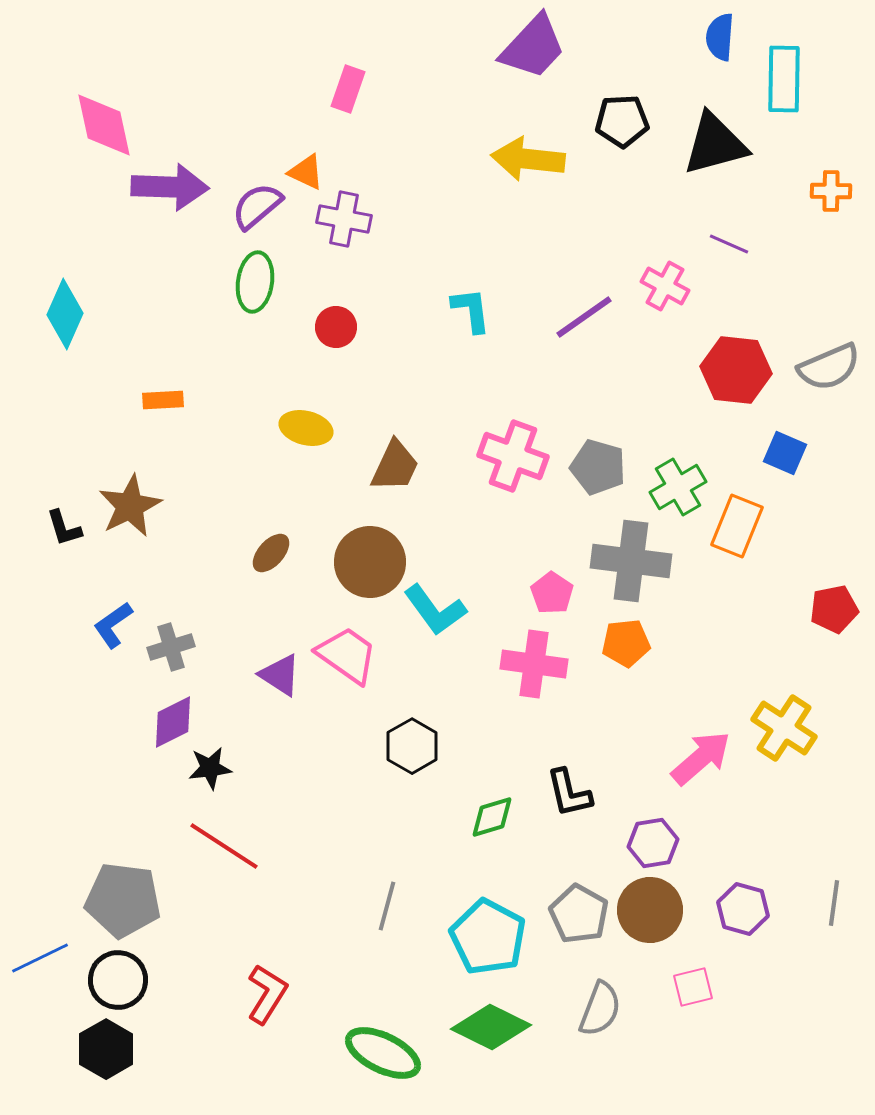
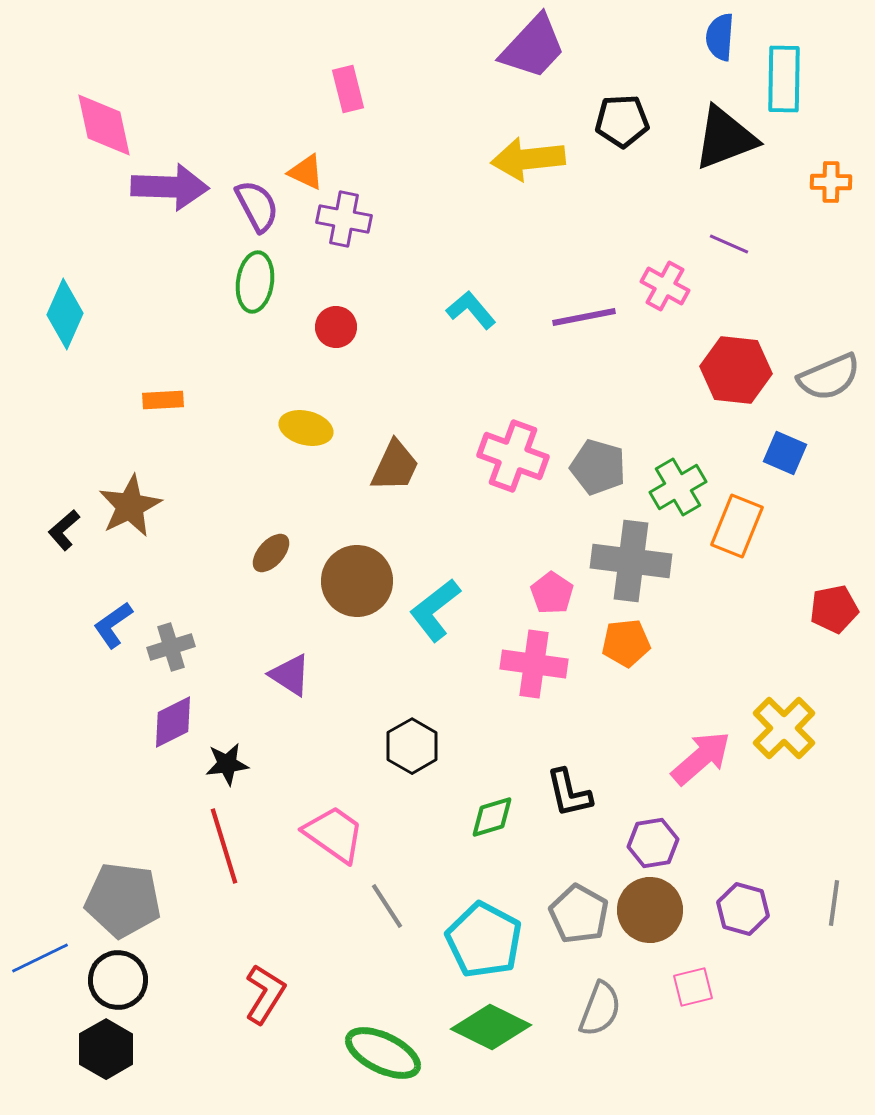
pink rectangle at (348, 89): rotated 33 degrees counterclockwise
black triangle at (715, 144): moved 10 px right, 6 px up; rotated 6 degrees counterclockwise
yellow arrow at (528, 159): rotated 12 degrees counterclockwise
orange cross at (831, 191): moved 9 px up
purple semicircle at (257, 206): rotated 102 degrees clockwise
cyan L-shape at (471, 310): rotated 33 degrees counterclockwise
purple line at (584, 317): rotated 24 degrees clockwise
gray semicircle at (829, 367): moved 10 px down
black L-shape at (64, 528): moved 2 px down; rotated 66 degrees clockwise
brown circle at (370, 562): moved 13 px left, 19 px down
cyan L-shape at (435, 610): rotated 88 degrees clockwise
pink trapezoid at (347, 655): moved 13 px left, 179 px down
purple triangle at (280, 675): moved 10 px right
yellow cross at (784, 728): rotated 12 degrees clockwise
black star at (210, 768): moved 17 px right, 4 px up
red line at (224, 846): rotated 40 degrees clockwise
gray line at (387, 906): rotated 48 degrees counterclockwise
cyan pentagon at (488, 937): moved 4 px left, 3 px down
red L-shape at (267, 994): moved 2 px left
